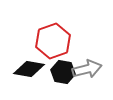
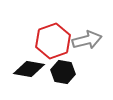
gray arrow: moved 29 px up
